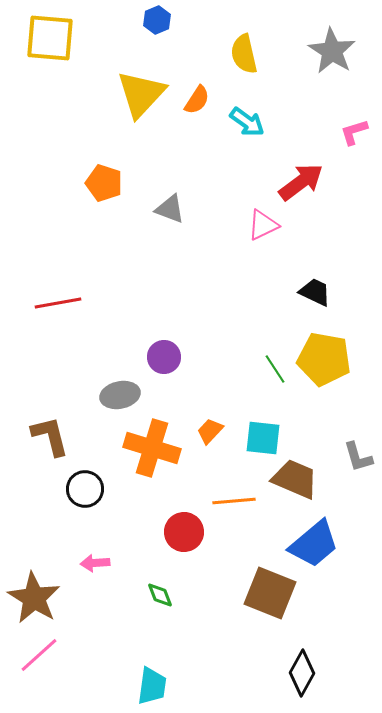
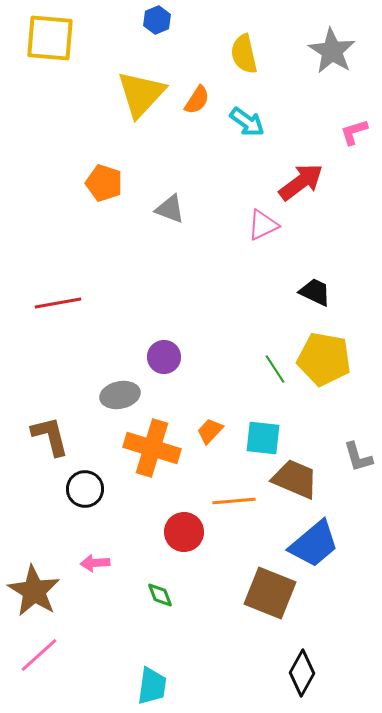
brown star: moved 7 px up
